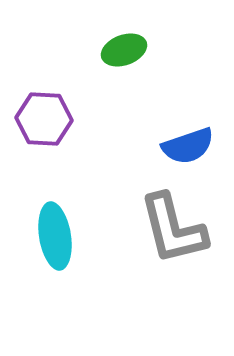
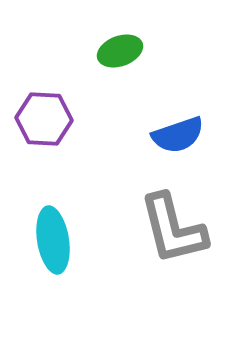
green ellipse: moved 4 px left, 1 px down
blue semicircle: moved 10 px left, 11 px up
cyan ellipse: moved 2 px left, 4 px down
